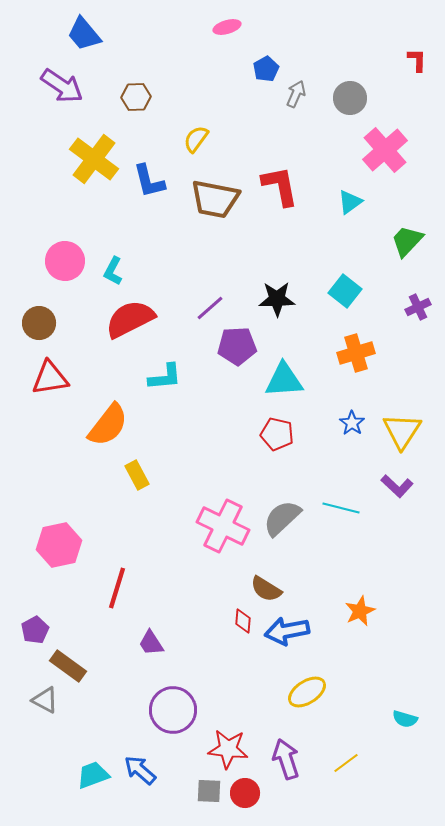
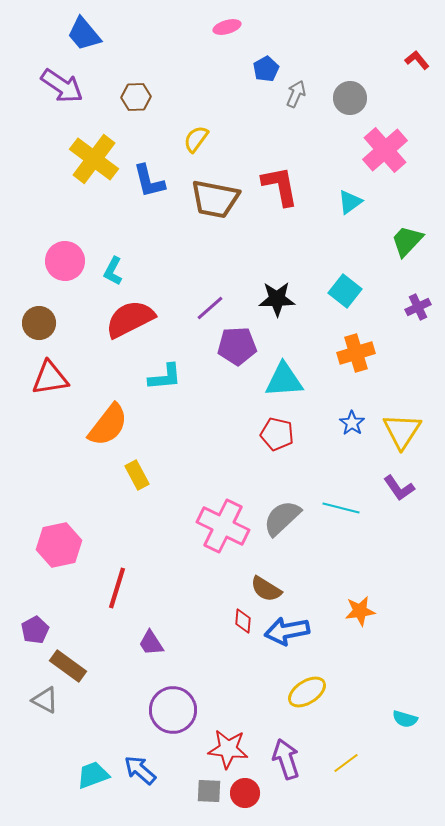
red L-shape at (417, 60): rotated 40 degrees counterclockwise
purple L-shape at (397, 486): moved 2 px right, 2 px down; rotated 12 degrees clockwise
orange star at (360, 611): rotated 16 degrees clockwise
